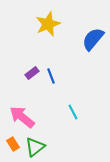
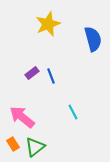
blue semicircle: rotated 125 degrees clockwise
